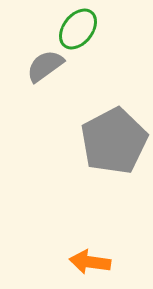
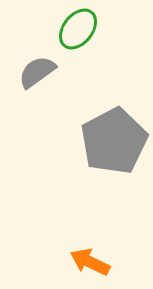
gray semicircle: moved 8 px left, 6 px down
orange arrow: rotated 18 degrees clockwise
